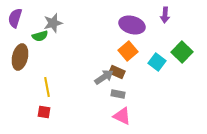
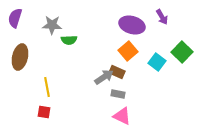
purple arrow: moved 3 px left, 2 px down; rotated 35 degrees counterclockwise
gray star: moved 1 px left, 2 px down; rotated 18 degrees clockwise
green semicircle: moved 29 px right, 4 px down; rotated 14 degrees clockwise
